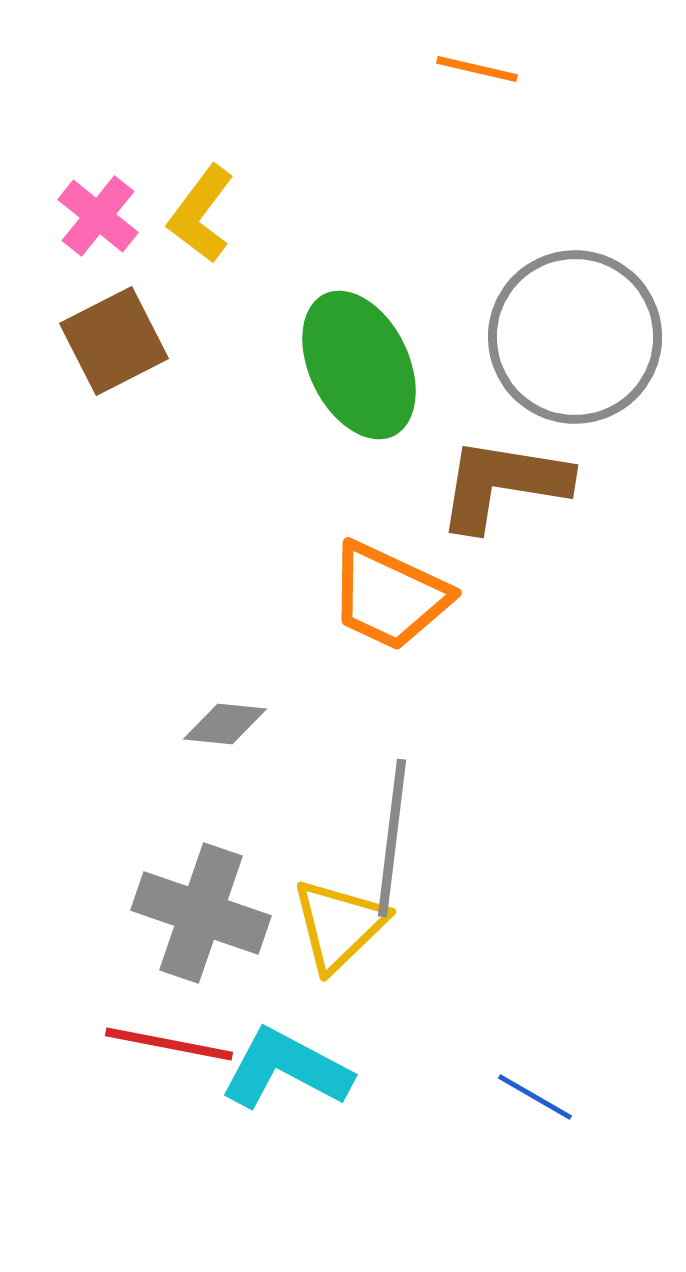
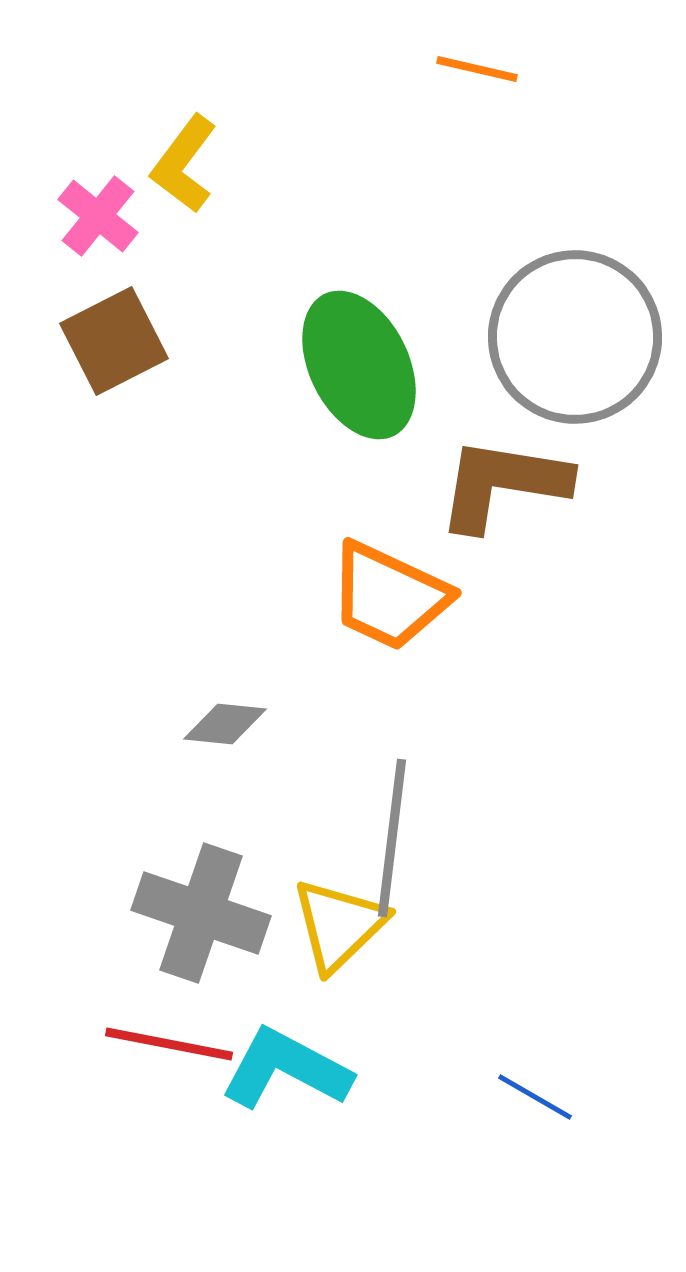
yellow L-shape: moved 17 px left, 50 px up
